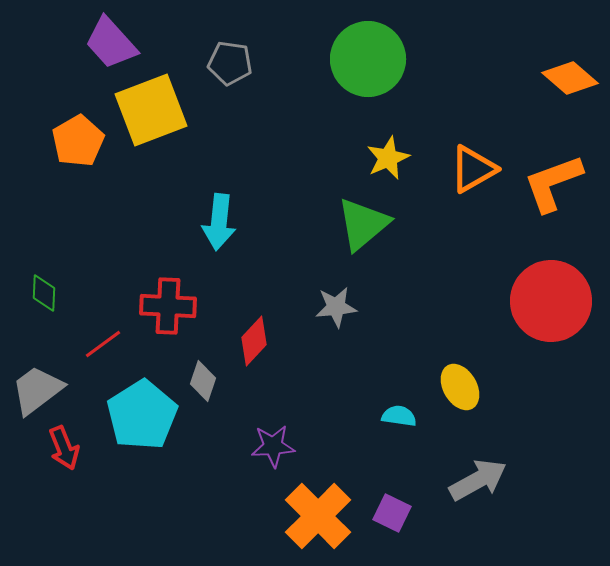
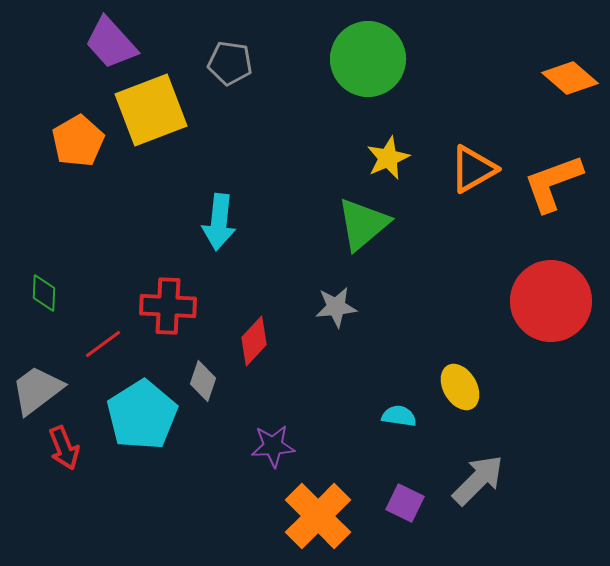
gray arrow: rotated 16 degrees counterclockwise
purple square: moved 13 px right, 10 px up
